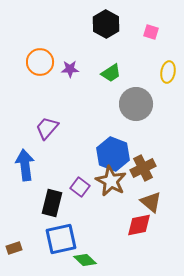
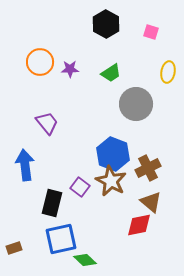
purple trapezoid: moved 5 px up; rotated 100 degrees clockwise
brown cross: moved 5 px right
